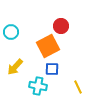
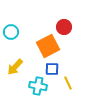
red circle: moved 3 px right, 1 px down
yellow line: moved 10 px left, 4 px up
